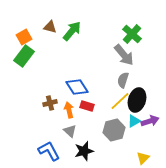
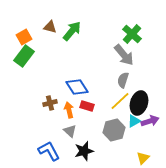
black ellipse: moved 2 px right, 3 px down
